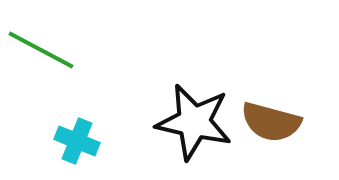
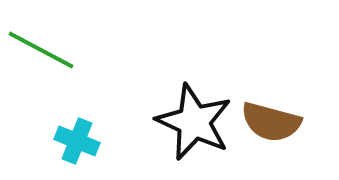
black star: rotated 12 degrees clockwise
